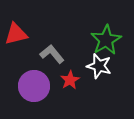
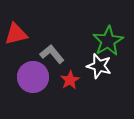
green star: moved 2 px right, 1 px down
purple circle: moved 1 px left, 9 px up
